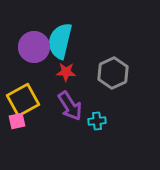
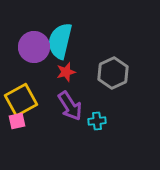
red star: rotated 18 degrees counterclockwise
yellow square: moved 2 px left
